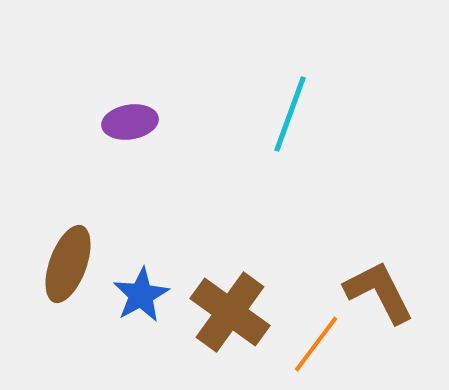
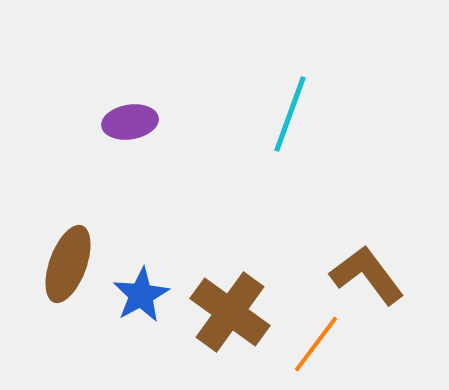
brown L-shape: moved 12 px left, 17 px up; rotated 10 degrees counterclockwise
